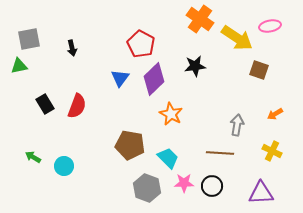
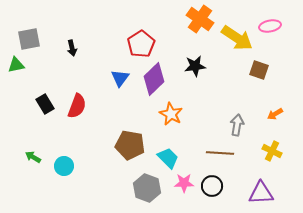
red pentagon: rotated 12 degrees clockwise
green triangle: moved 3 px left, 1 px up
